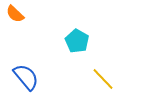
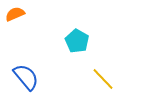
orange semicircle: rotated 114 degrees clockwise
